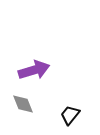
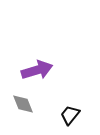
purple arrow: moved 3 px right
